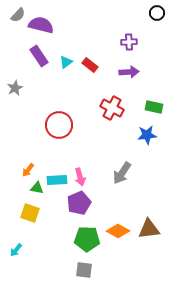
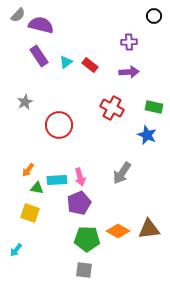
black circle: moved 3 px left, 3 px down
gray star: moved 10 px right, 14 px down
blue star: rotated 30 degrees clockwise
